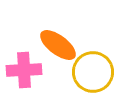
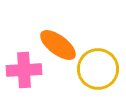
yellow circle: moved 5 px right, 3 px up
